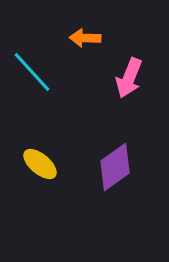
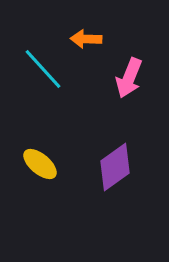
orange arrow: moved 1 px right, 1 px down
cyan line: moved 11 px right, 3 px up
